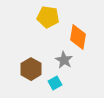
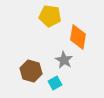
yellow pentagon: moved 2 px right, 1 px up
brown hexagon: moved 2 px down; rotated 15 degrees counterclockwise
